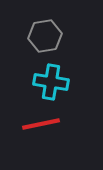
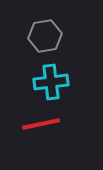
cyan cross: rotated 16 degrees counterclockwise
